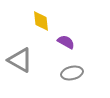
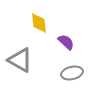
yellow diamond: moved 2 px left, 2 px down
purple semicircle: rotated 12 degrees clockwise
